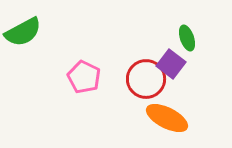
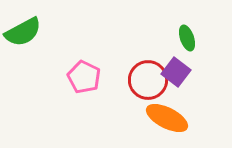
purple square: moved 5 px right, 8 px down
red circle: moved 2 px right, 1 px down
